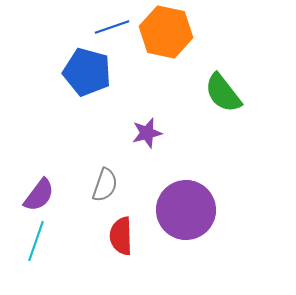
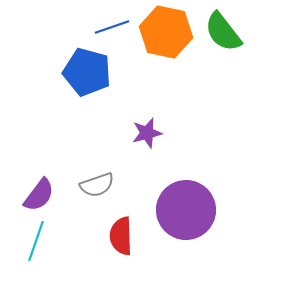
green semicircle: moved 61 px up
gray semicircle: moved 8 px left; rotated 52 degrees clockwise
